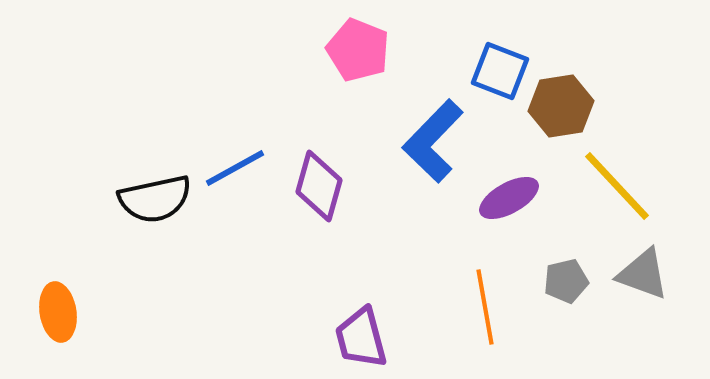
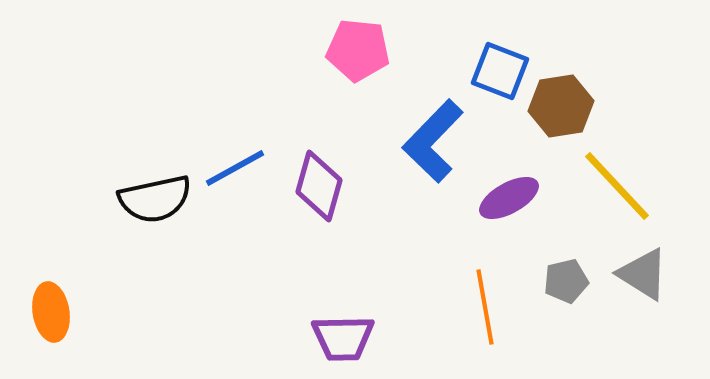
pink pentagon: rotated 16 degrees counterclockwise
gray triangle: rotated 12 degrees clockwise
orange ellipse: moved 7 px left
purple trapezoid: moved 18 px left; rotated 76 degrees counterclockwise
